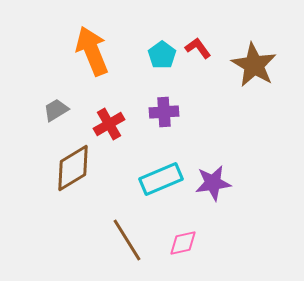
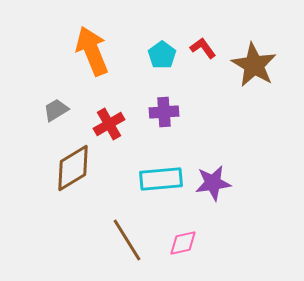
red L-shape: moved 5 px right
cyan rectangle: rotated 18 degrees clockwise
